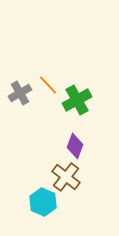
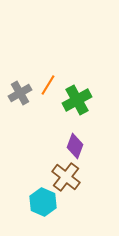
orange line: rotated 75 degrees clockwise
